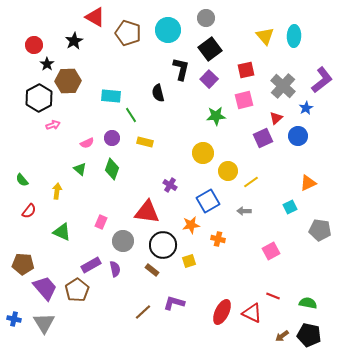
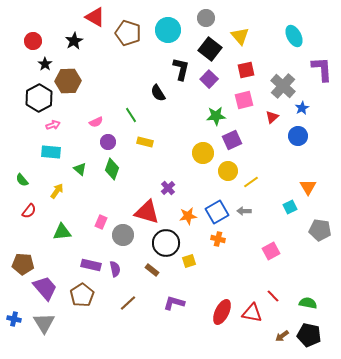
yellow triangle at (265, 36): moved 25 px left
cyan ellipse at (294, 36): rotated 30 degrees counterclockwise
red circle at (34, 45): moved 1 px left, 4 px up
black square at (210, 49): rotated 15 degrees counterclockwise
black star at (47, 64): moved 2 px left
purple L-shape at (322, 80): moved 11 px up; rotated 56 degrees counterclockwise
black semicircle at (158, 93): rotated 18 degrees counterclockwise
cyan rectangle at (111, 96): moved 60 px left, 56 px down
blue star at (306, 108): moved 4 px left
red triangle at (276, 118): moved 4 px left, 1 px up
purple circle at (112, 138): moved 4 px left, 4 px down
purple square at (263, 138): moved 31 px left, 2 px down
pink semicircle at (87, 143): moved 9 px right, 21 px up
orange triangle at (308, 183): moved 4 px down; rotated 36 degrees counterclockwise
purple cross at (170, 185): moved 2 px left, 3 px down; rotated 16 degrees clockwise
yellow arrow at (57, 191): rotated 28 degrees clockwise
blue square at (208, 201): moved 9 px right, 11 px down
red triangle at (147, 212): rotated 8 degrees clockwise
orange star at (191, 225): moved 3 px left, 9 px up
green triangle at (62, 232): rotated 30 degrees counterclockwise
gray circle at (123, 241): moved 6 px up
black circle at (163, 245): moved 3 px right, 2 px up
purple rectangle at (91, 265): rotated 42 degrees clockwise
brown pentagon at (77, 290): moved 5 px right, 5 px down
red line at (273, 296): rotated 24 degrees clockwise
brown line at (143, 312): moved 15 px left, 9 px up
red triangle at (252, 313): rotated 15 degrees counterclockwise
